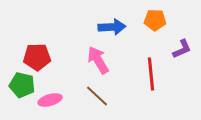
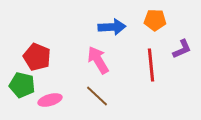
red pentagon: rotated 24 degrees clockwise
red line: moved 9 px up
